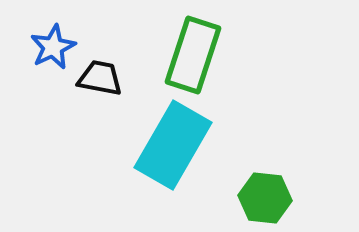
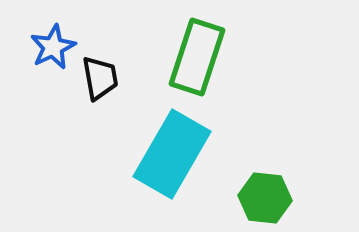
green rectangle: moved 4 px right, 2 px down
black trapezoid: rotated 69 degrees clockwise
cyan rectangle: moved 1 px left, 9 px down
